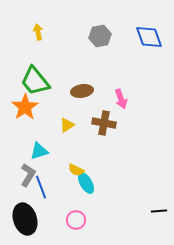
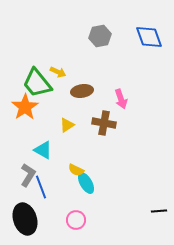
yellow arrow: moved 20 px right, 40 px down; rotated 126 degrees clockwise
green trapezoid: moved 2 px right, 2 px down
cyan triangle: moved 4 px right, 1 px up; rotated 48 degrees clockwise
